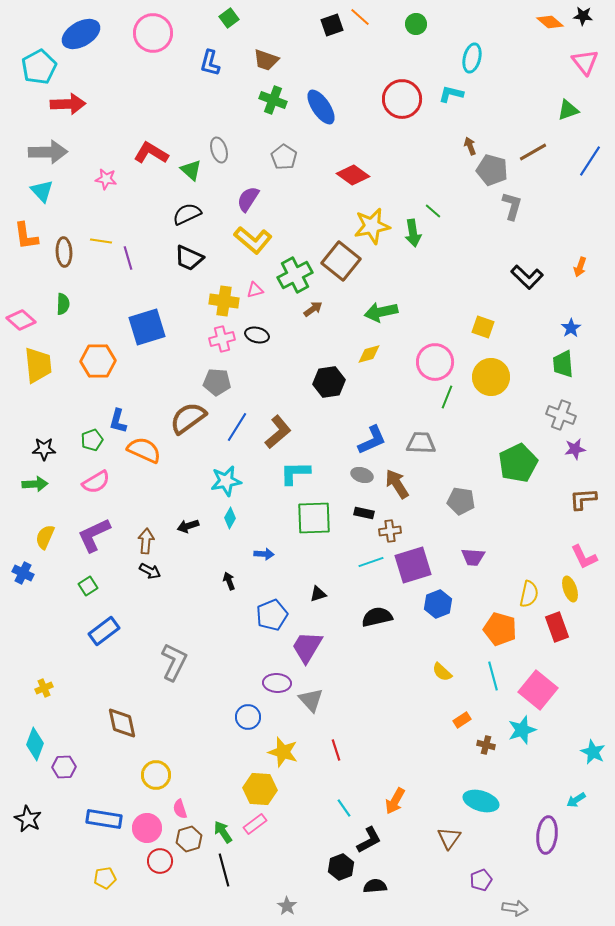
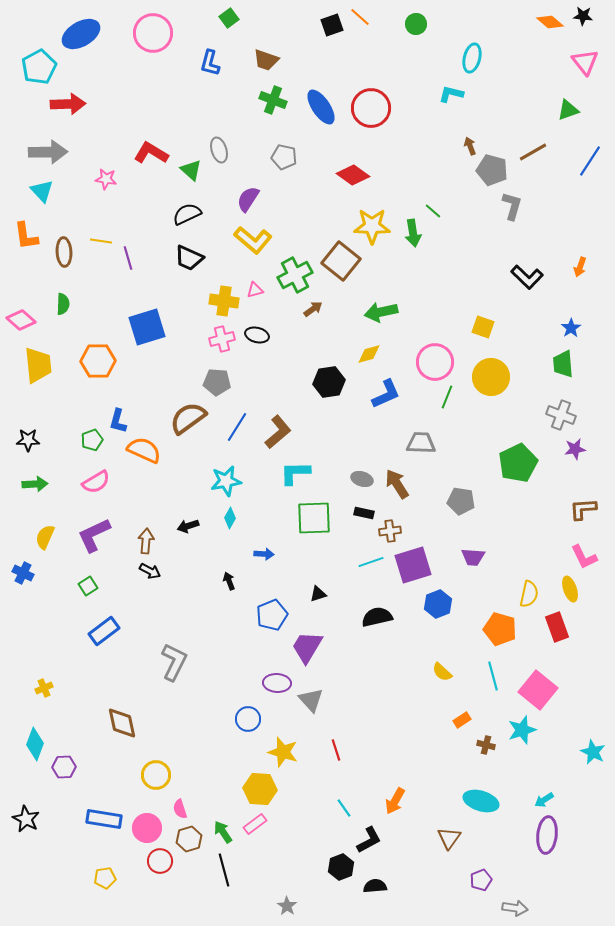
red circle at (402, 99): moved 31 px left, 9 px down
gray pentagon at (284, 157): rotated 20 degrees counterclockwise
yellow star at (372, 226): rotated 12 degrees clockwise
blue L-shape at (372, 440): moved 14 px right, 46 px up
black star at (44, 449): moved 16 px left, 9 px up
gray ellipse at (362, 475): moved 4 px down
brown L-shape at (583, 499): moved 10 px down
blue circle at (248, 717): moved 2 px down
cyan arrow at (576, 800): moved 32 px left
black star at (28, 819): moved 2 px left
